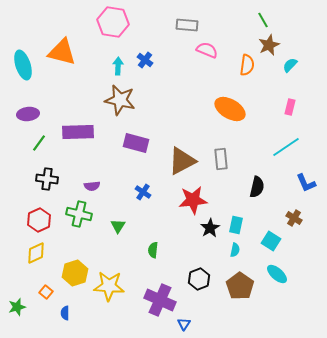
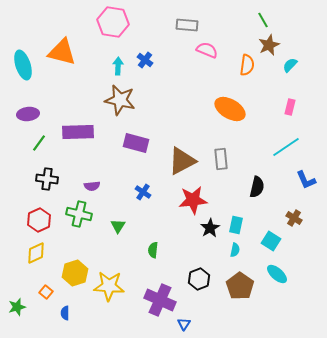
blue L-shape at (306, 183): moved 3 px up
